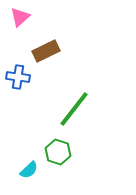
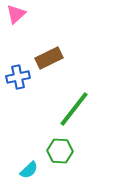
pink triangle: moved 4 px left, 3 px up
brown rectangle: moved 3 px right, 7 px down
blue cross: rotated 20 degrees counterclockwise
green hexagon: moved 2 px right, 1 px up; rotated 15 degrees counterclockwise
